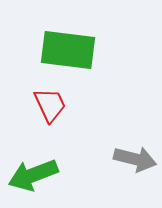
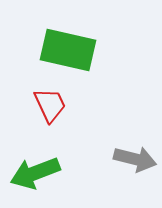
green rectangle: rotated 6 degrees clockwise
green arrow: moved 2 px right, 2 px up
